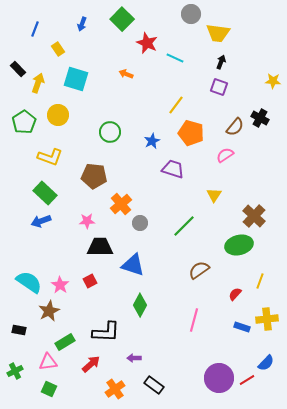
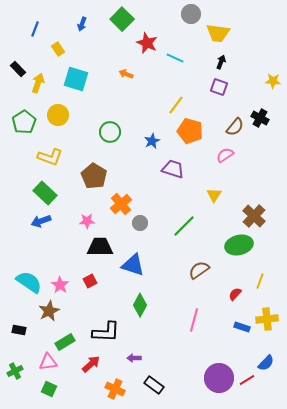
orange pentagon at (191, 133): moved 1 px left, 2 px up
brown pentagon at (94, 176): rotated 25 degrees clockwise
orange cross at (115, 389): rotated 30 degrees counterclockwise
